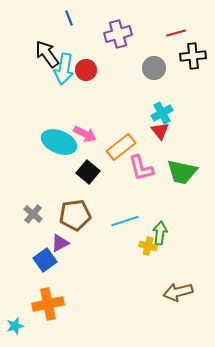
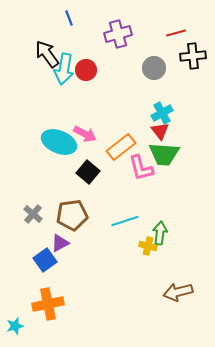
green trapezoid: moved 18 px left, 18 px up; rotated 8 degrees counterclockwise
brown pentagon: moved 3 px left
